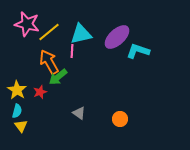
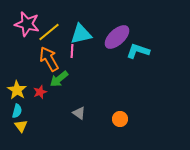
orange arrow: moved 3 px up
green arrow: moved 1 px right, 2 px down
